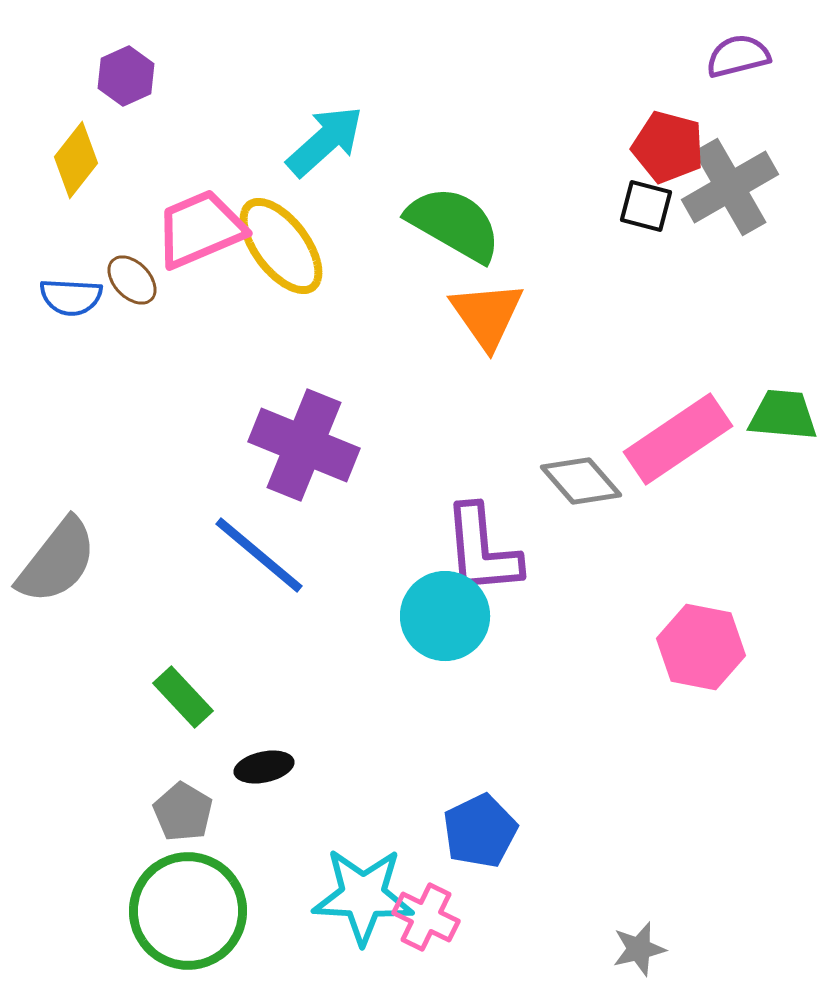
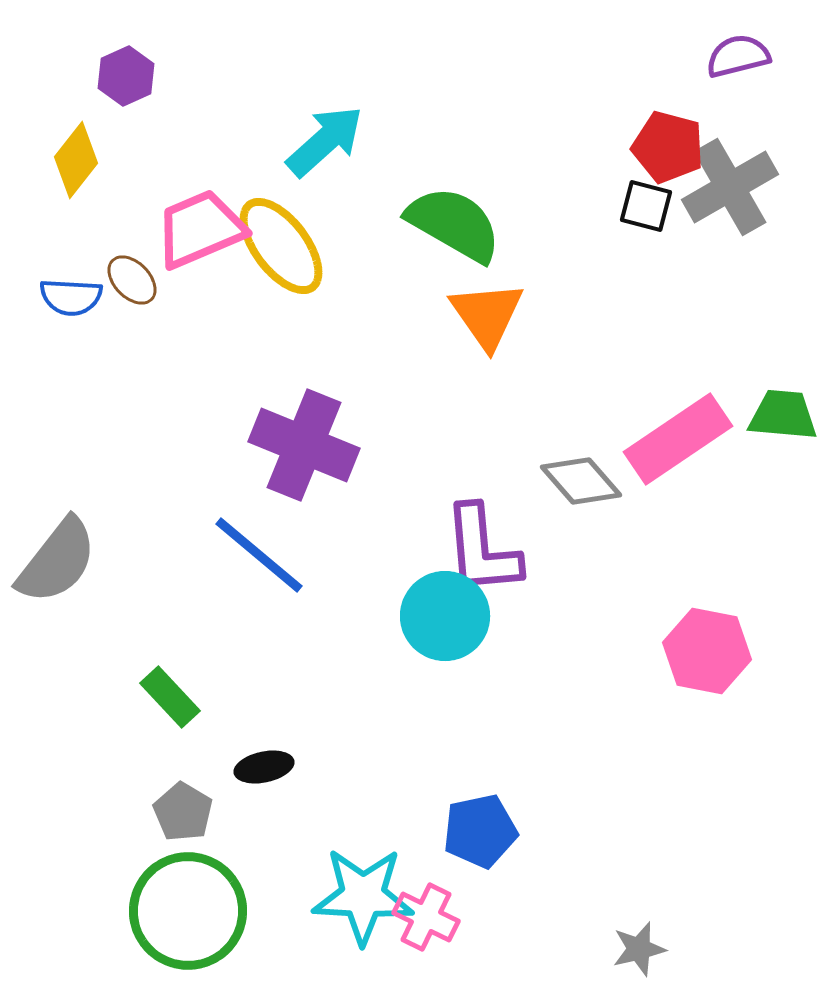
pink hexagon: moved 6 px right, 4 px down
green rectangle: moved 13 px left
blue pentagon: rotated 14 degrees clockwise
